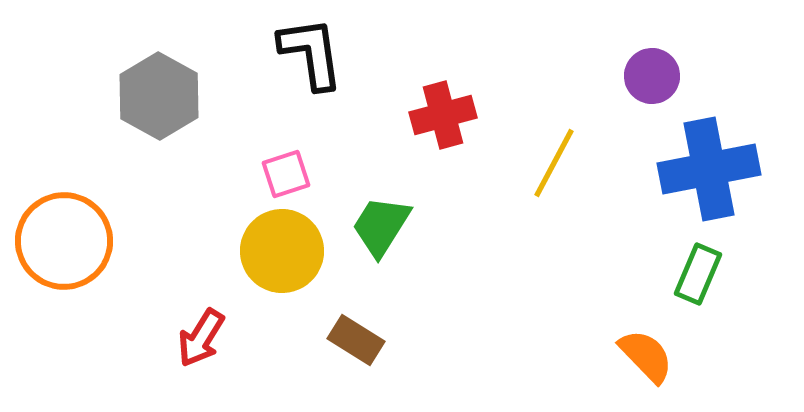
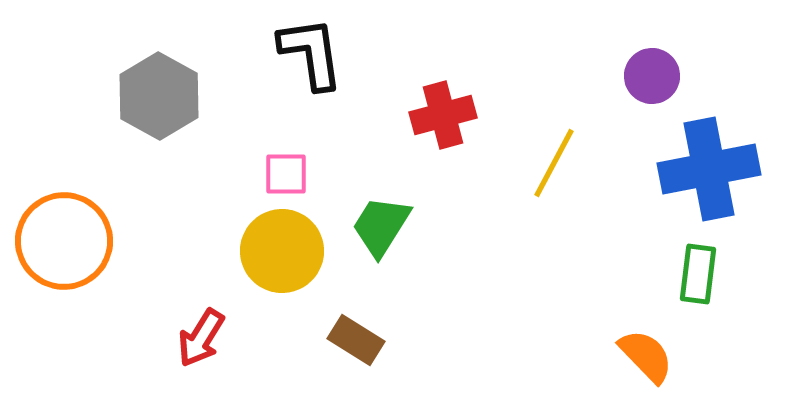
pink square: rotated 18 degrees clockwise
green rectangle: rotated 16 degrees counterclockwise
